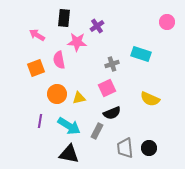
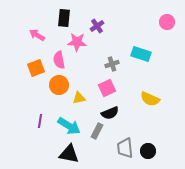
orange circle: moved 2 px right, 9 px up
black semicircle: moved 2 px left
black circle: moved 1 px left, 3 px down
